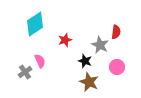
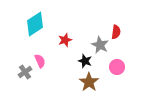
brown star: rotated 12 degrees clockwise
